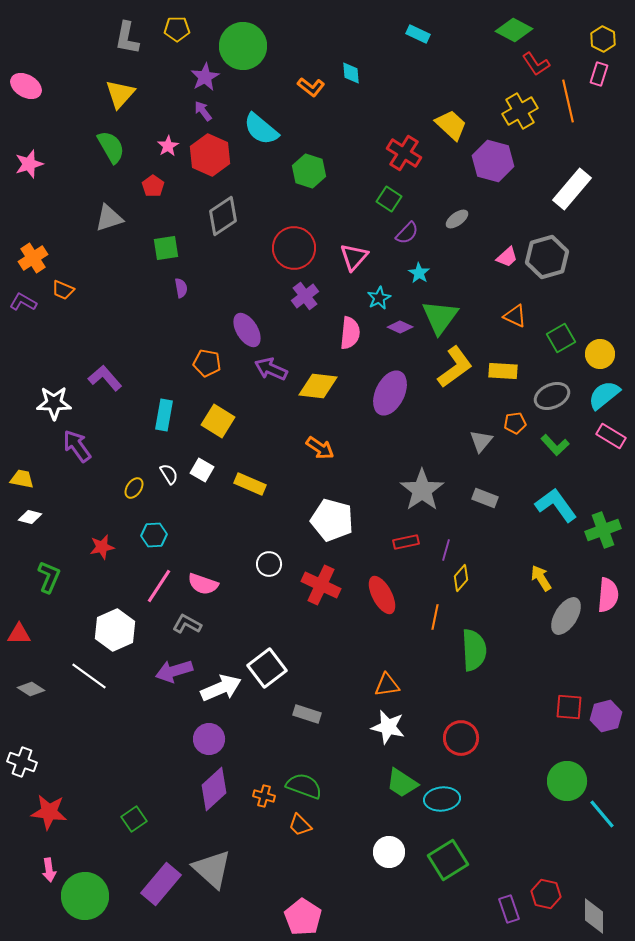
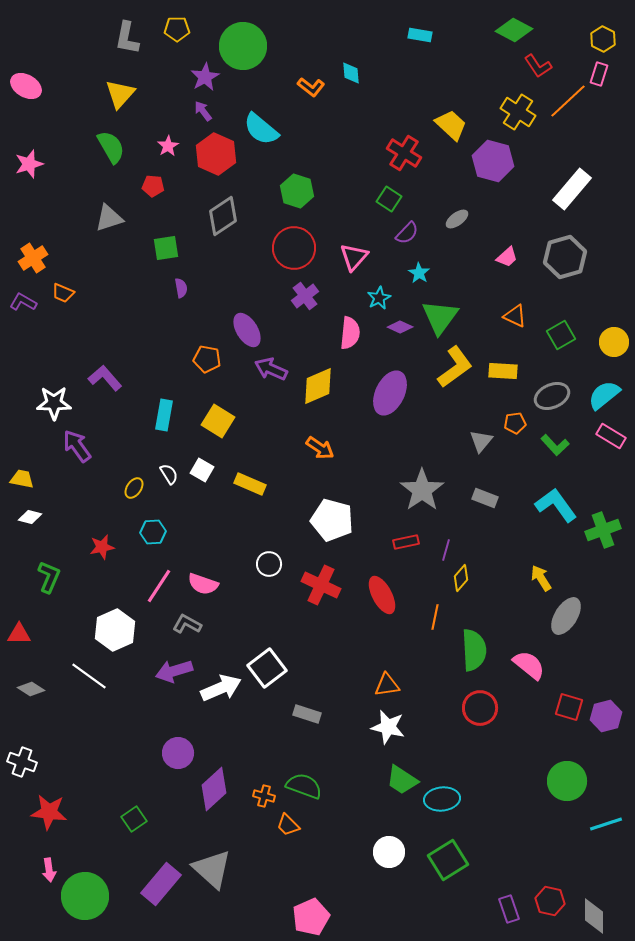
cyan rectangle at (418, 34): moved 2 px right, 1 px down; rotated 15 degrees counterclockwise
red L-shape at (536, 64): moved 2 px right, 2 px down
orange line at (568, 101): rotated 60 degrees clockwise
yellow cross at (520, 111): moved 2 px left, 1 px down; rotated 28 degrees counterclockwise
red hexagon at (210, 155): moved 6 px right, 1 px up
green hexagon at (309, 171): moved 12 px left, 20 px down
red pentagon at (153, 186): rotated 30 degrees counterclockwise
gray hexagon at (547, 257): moved 18 px right
orange trapezoid at (63, 290): moved 3 px down
green square at (561, 338): moved 3 px up
yellow circle at (600, 354): moved 14 px right, 12 px up
orange pentagon at (207, 363): moved 4 px up
yellow diamond at (318, 386): rotated 30 degrees counterclockwise
cyan hexagon at (154, 535): moved 1 px left, 3 px up
pink semicircle at (608, 595): moved 79 px left, 70 px down; rotated 56 degrees counterclockwise
red square at (569, 707): rotated 12 degrees clockwise
red circle at (461, 738): moved 19 px right, 30 px up
purple circle at (209, 739): moved 31 px left, 14 px down
green trapezoid at (402, 783): moved 3 px up
cyan line at (602, 814): moved 4 px right, 10 px down; rotated 68 degrees counterclockwise
orange trapezoid at (300, 825): moved 12 px left
red hexagon at (546, 894): moved 4 px right, 7 px down
pink pentagon at (303, 917): moved 8 px right; rotated 15 degrees clockwise
